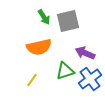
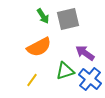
green arrow: moved 1 px left, 1 px up
gray square: moved 2 px up
orange semicircle: rotated 15 degrees counterclockwise
purple arrow: rotated 12 degrees clockwise
blue cross: rotated 15 degrees counterclockwise
